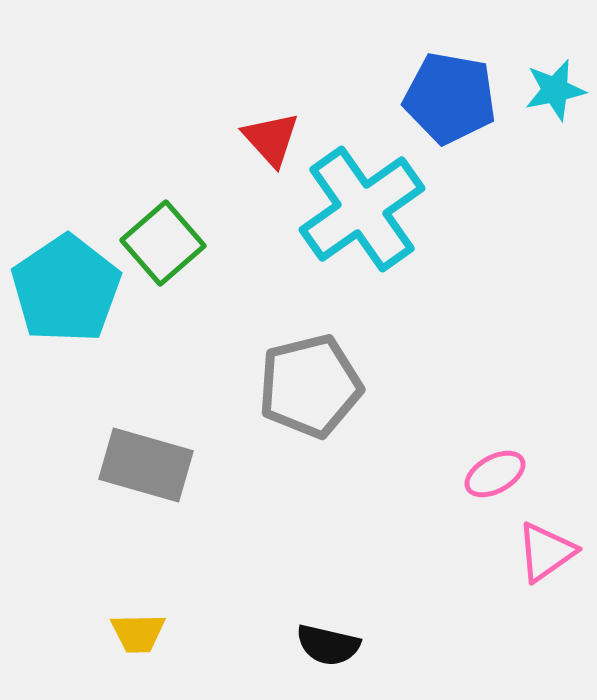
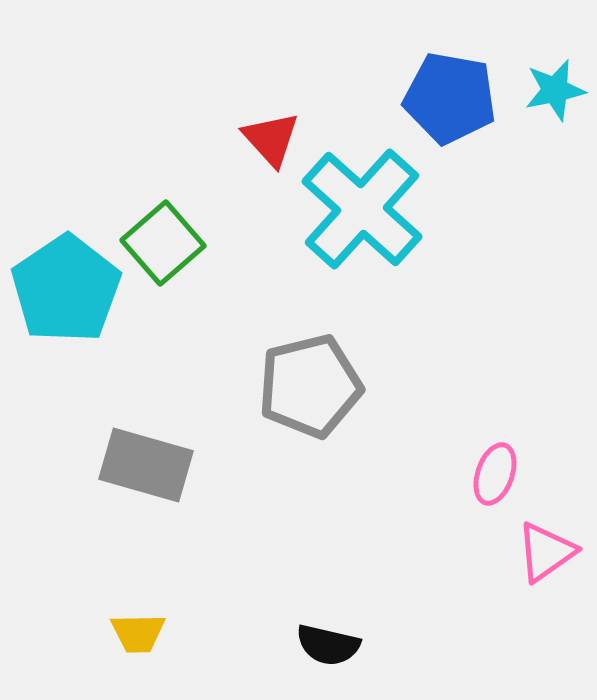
cyan cross: rotated 13 degrees counterclockwise
pink ellipse: rotated 42 degrees counterclockwise
